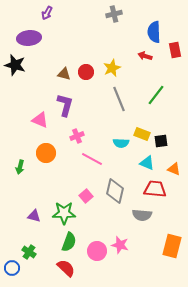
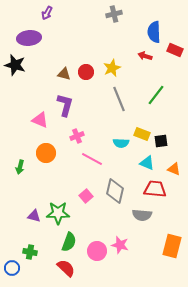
red rectangle: rotated 56 degrees counterclockwise
green star: moved 6 px left
green cross: moved 1 px right; rotated 24 degrees counterclockwise
